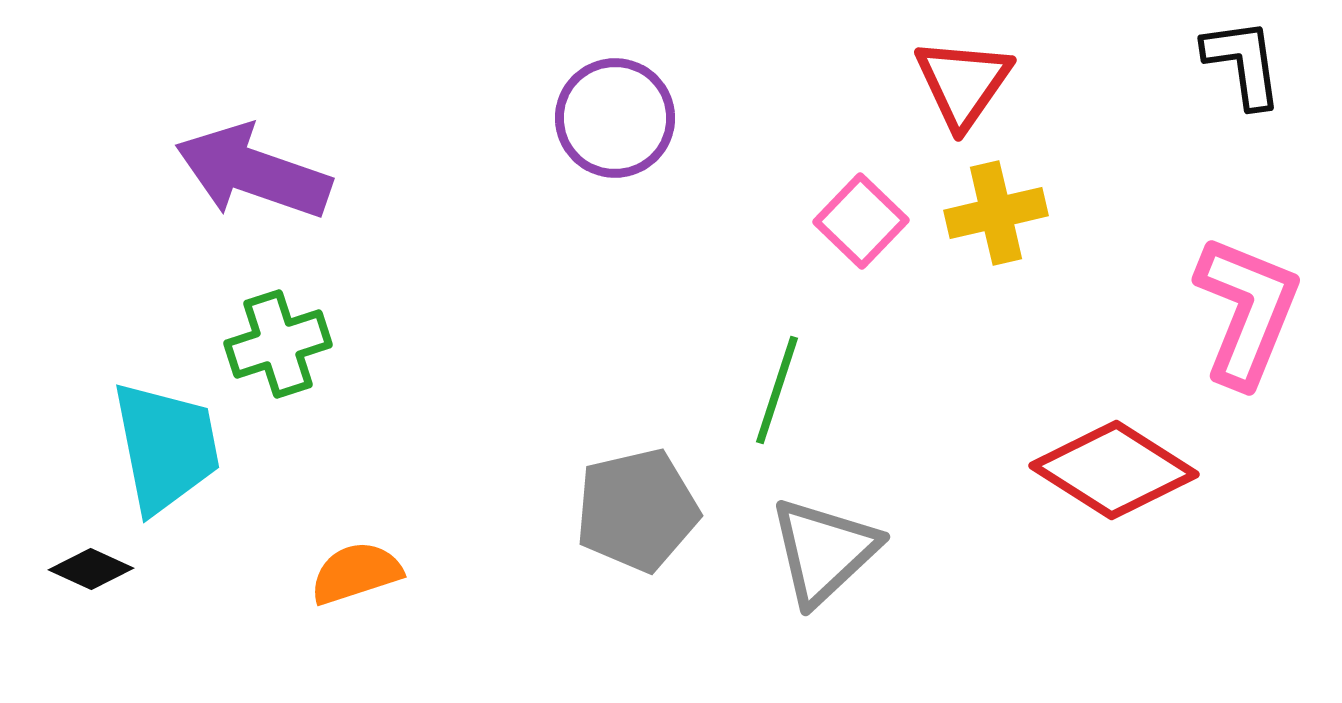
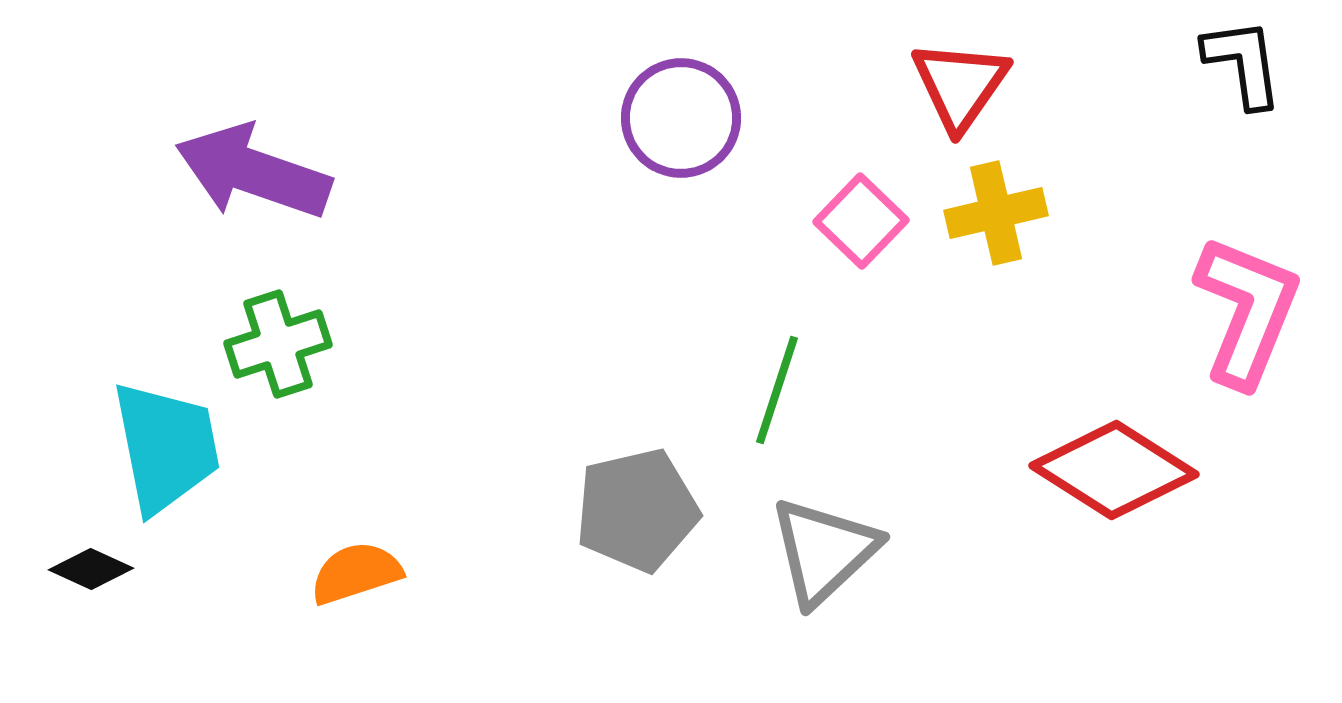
red triangle: moved 3 px left, 2 px down
purple circle: moved 66 px right
